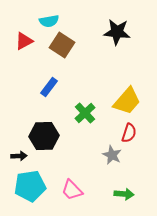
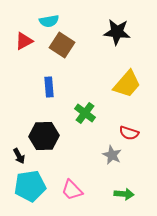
blue rectangle: rotated 42 degrees counterclockwise
yellow trapezoid: moved 17 px up
green cross: rotated 10 degrees counterclockwise
red semicircle: rotated 90 degrees clockwise
black arrow: rotated 63 degrees clockwise
